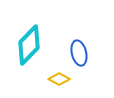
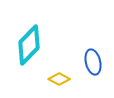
blue ellipse: moved 14 px right, 9 px down
